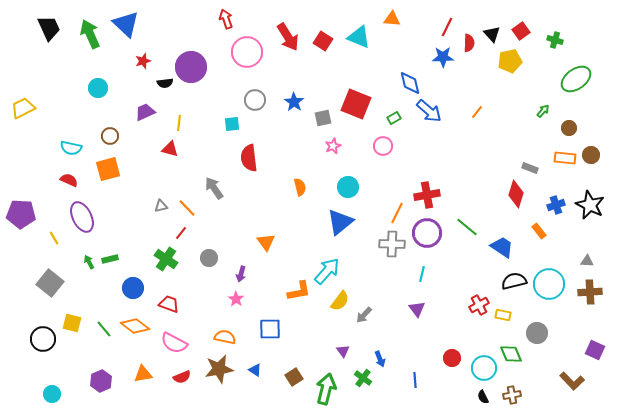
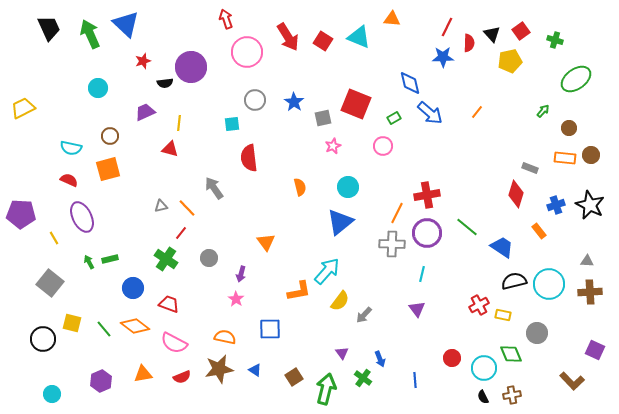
blue arrow at (429, 111): moved 1 px right, 2 px down
purple triangle at (343, 351): moved 1 px left, 2 px down
